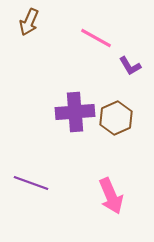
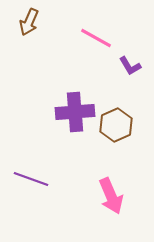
brown hexagon: moved 7 px down
purple line: moved 4 px up
